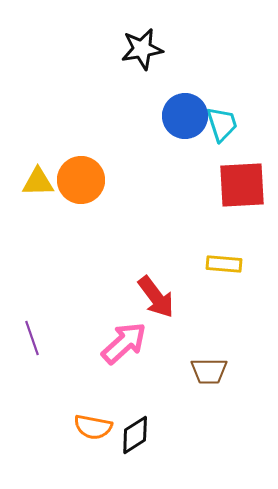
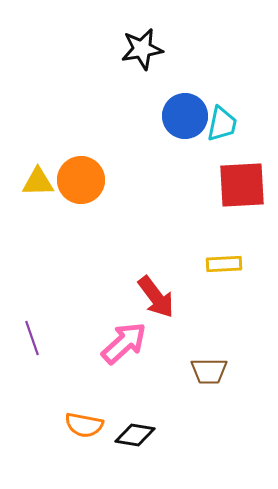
cyan trapezoid: rotated 30 degrees clockwise
yellow rectangle: rotated 8 degrees counterclockwise
orange semicircle: moved 9 px left, 2 px up
black diamond: rotated 42 degrees clockwise
